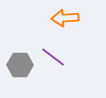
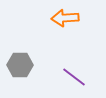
purple line: moved 21 px right, 20 px down
